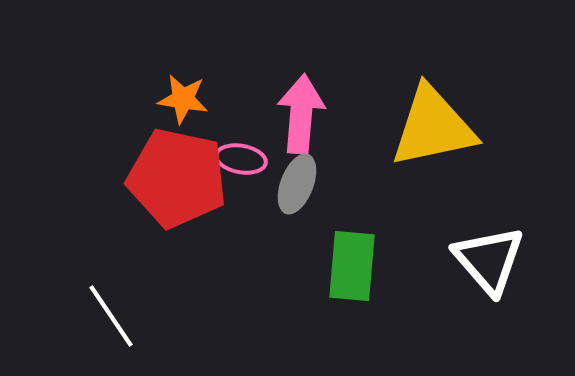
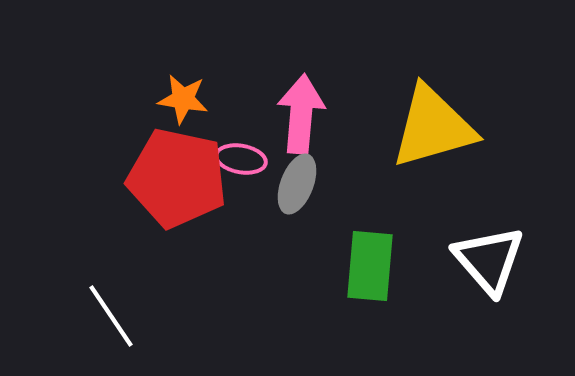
yellow triangle: rotated 4 degrees counterclockwise
green rectangle: moved 18 px right
